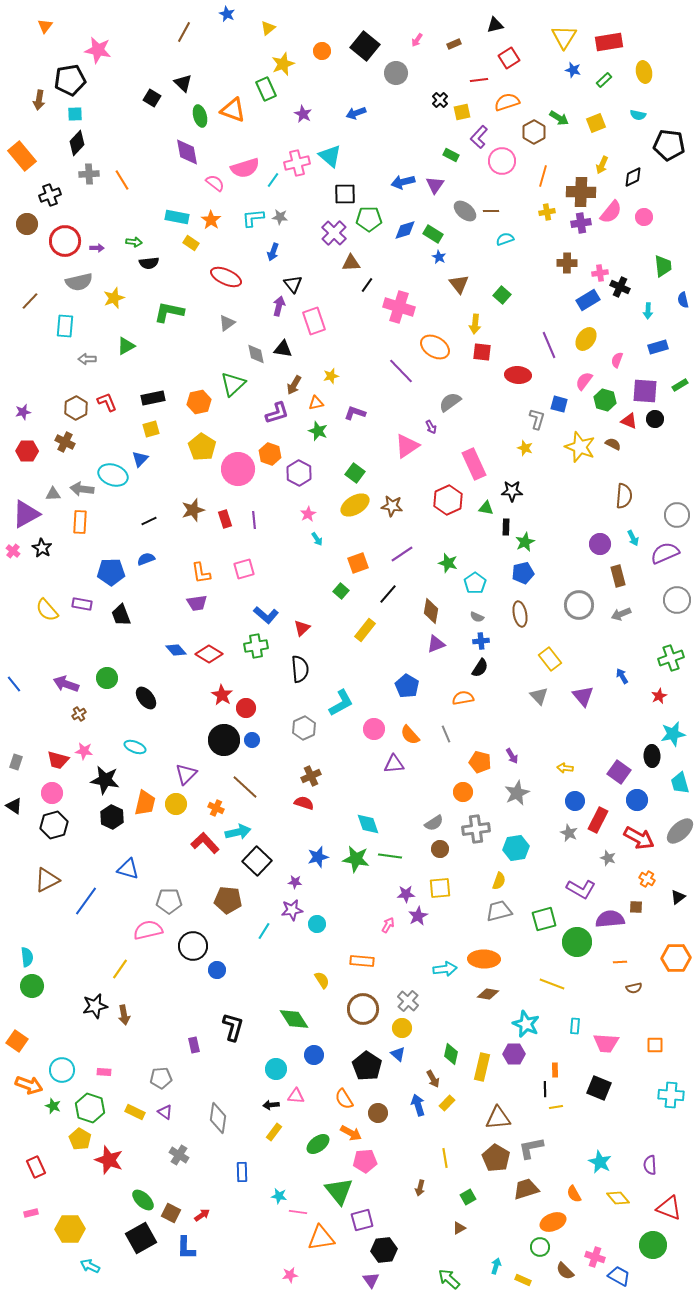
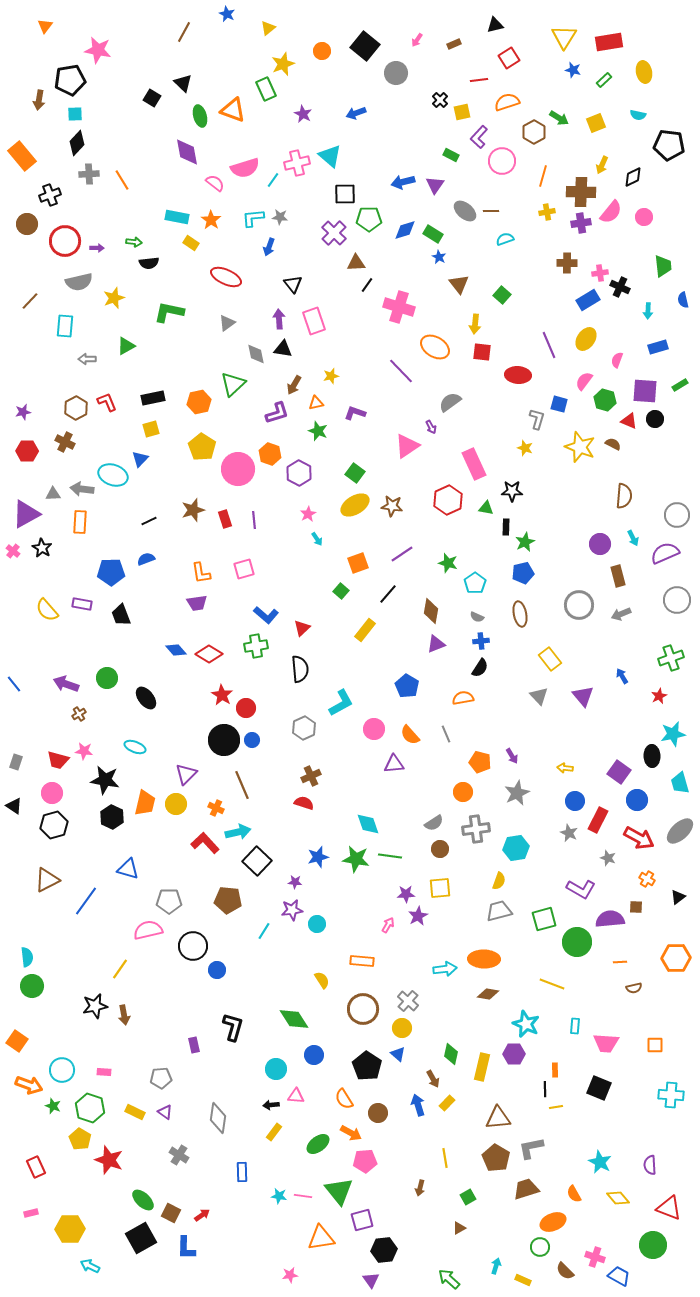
blue arrow at (273, 252): moved 4 px left, 5 px up
brown triangle at (351, 263): moved 5 px right
purple arrow at (279, 306): moved 13 px down; rotated 18 degrees counterclockwise
brown line at (245, 787): moved 3 px left, 2 px up; rotated 24 degrees clockwise
pink line at (298, 1212): moved 5 px right, 16 px up
